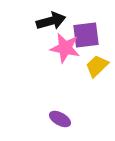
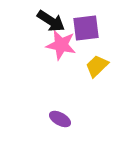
black arrow: rotated 48 degrees clockwise
purple square: moved 7 px up
pink star: moved 4 px left, 3 px up
